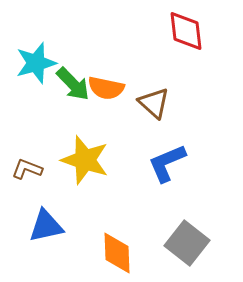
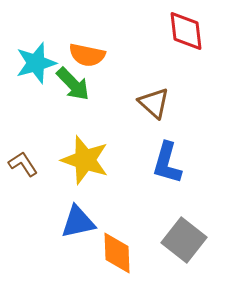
orange semicircle: moved 19 px left, 33 px up
blue L-shape: rotated 51 degrees counterclockwise
brown L-shape: moved 4 px left, 5 px up; rotated 36 degrees clockwise
blue triangle: moved 32 px right, 4 px up
gray square: moved 3 px left, 3 px up
